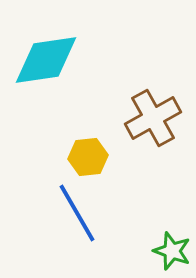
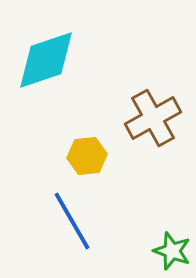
cyan diamond: rotated 10 degrees counterclockwise
yellow hexagon: moved 1 px left, 1 px up
blue line: moved 5 px left, 8 px down
